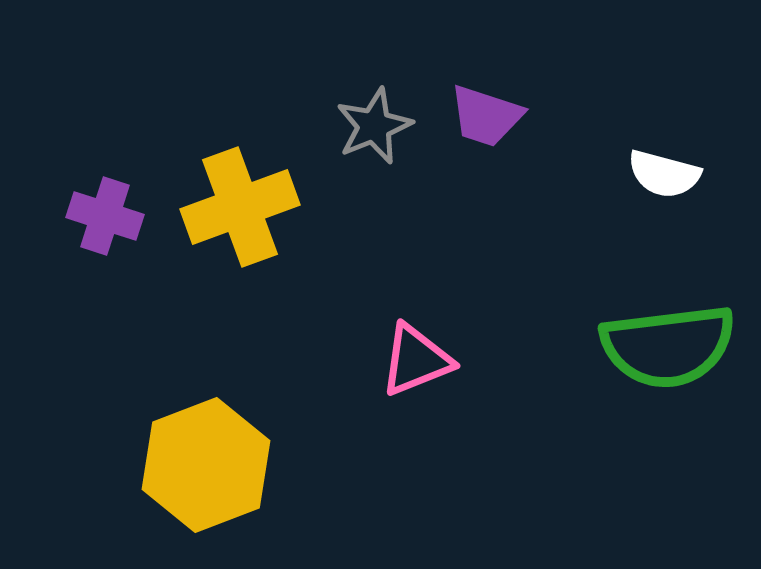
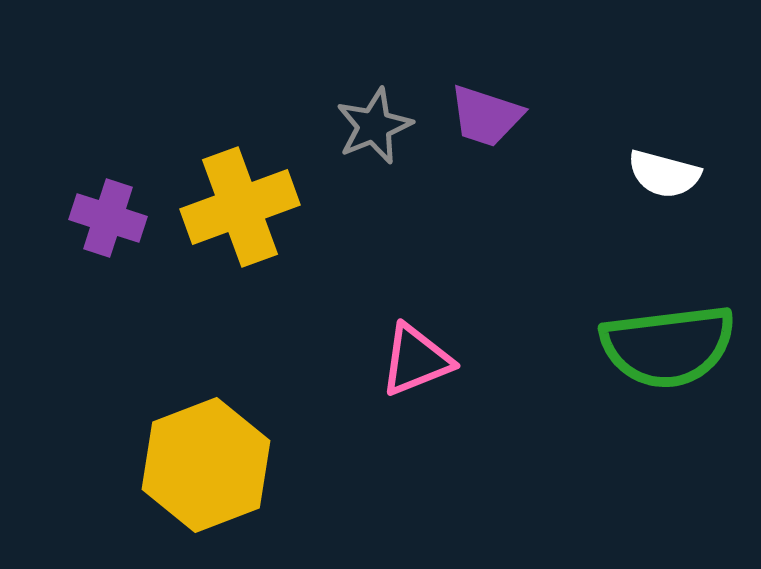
purple cross: moved 3 px right, 2 px down
